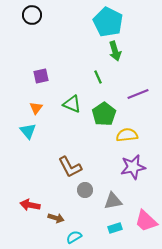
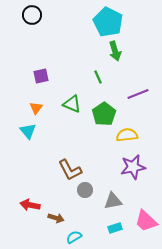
brown L-shape: moved 3 px down
